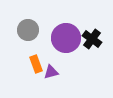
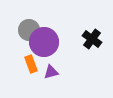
gray circle: moved 1 px right
purple circle: moved 22 px left, 4 px down
orange rectangle: moved 5 px left
